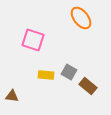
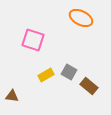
orange ellipse: rotated 25 degrees counterclockwise
yellow rectangle: rotated 35 degrees counterclockwise
brown rectangle: moved 1 px right
